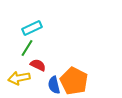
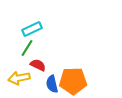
cyan rectangle: moved 1 px down
orange pentagon: moved 1 px left; rotated 28 degrees counterclockwise
blue semicircle: moved 2 px left, 1 px up
